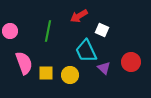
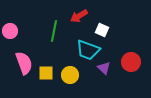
green line: moved 6 px right
cyan trapezoid: moved 2 px right, 1 px up; rotated 45 degrees counterclockwise
